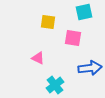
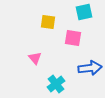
pink triangle: moved 3 px left; rotated 24 degrees clockwise
cyan cross: moved 1 px right, 1 px up
